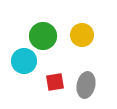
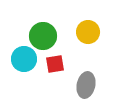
yellow circle: moved 6 px right, 3 px up
cyan circle: moved 2 px up
red square: moved 18 px up
